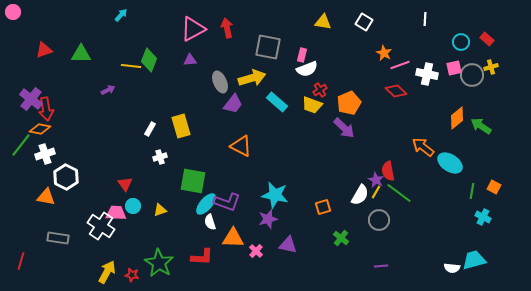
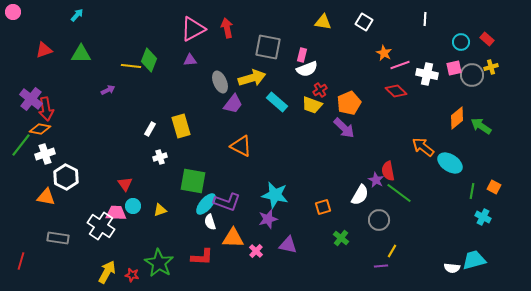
cyan arrow at (121, 15): moved 44 px left
yellow line at (376, 192): moved 16 px right, 59 px down
